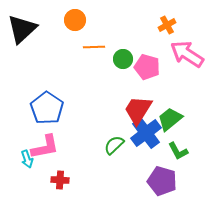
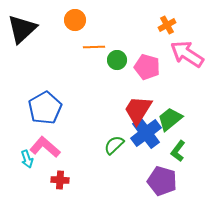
green circle: moved 6 px left, 1 px down
blue pentagon: moved 2 px left; rotated 8 degrees clockwise
pink L-shape: rotated 128 degrees counterclockwise
green L-shape: rotated 65 degrees clockwise
